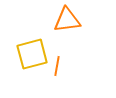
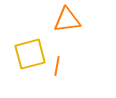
yellow square: moved 2 px left
